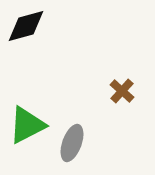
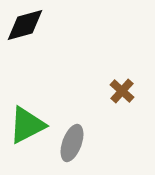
black diamond: moved 1 px left, 1 px up
